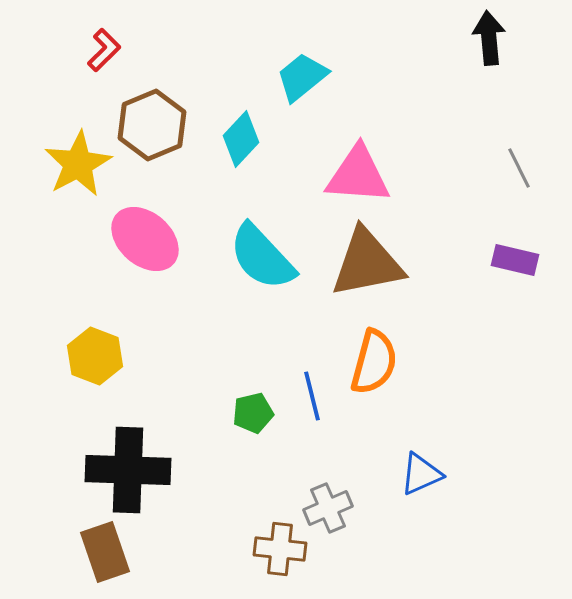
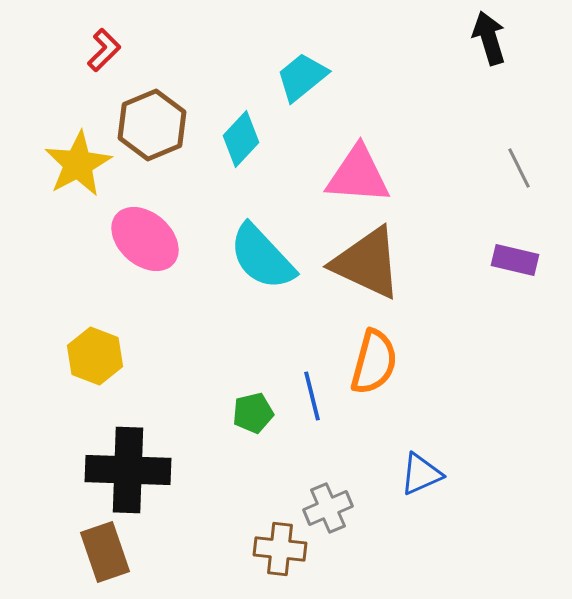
black arrow: rotated 12 degrees counterclockwise
brown triangle: rotated 36 degrees clockwise
